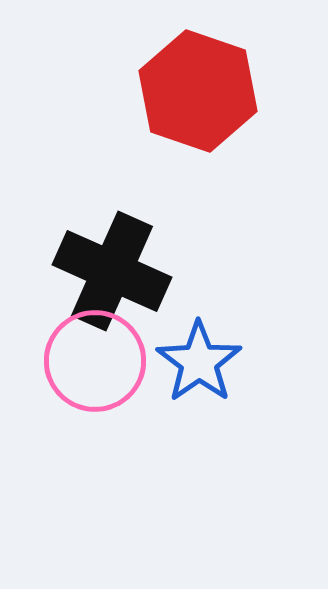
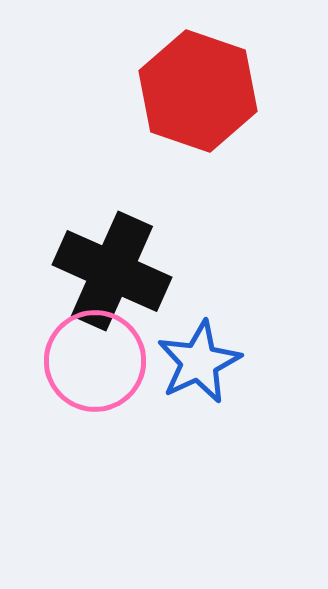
blue star: rotated 10 degrees clockwise
